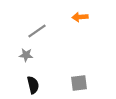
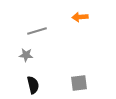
gray line: rotated 18 degrees clockwise
